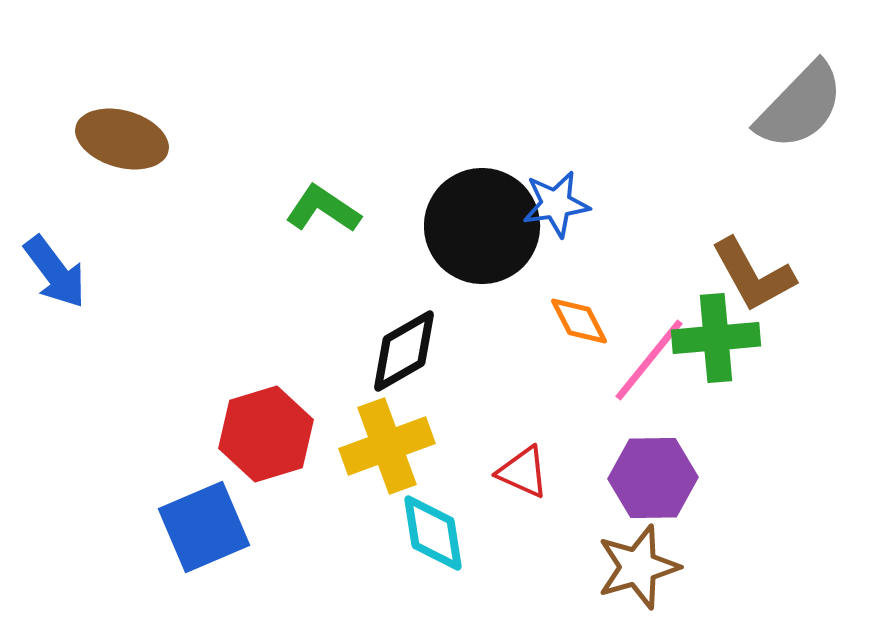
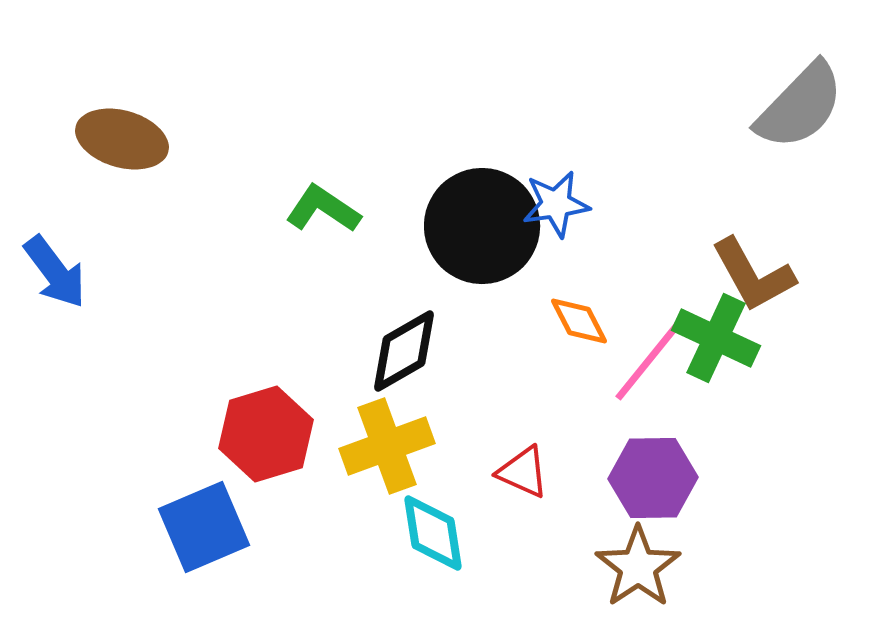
green cross: rotated 30 degrees clockwise
brown star: rotated 18 degrees counterclockwise
